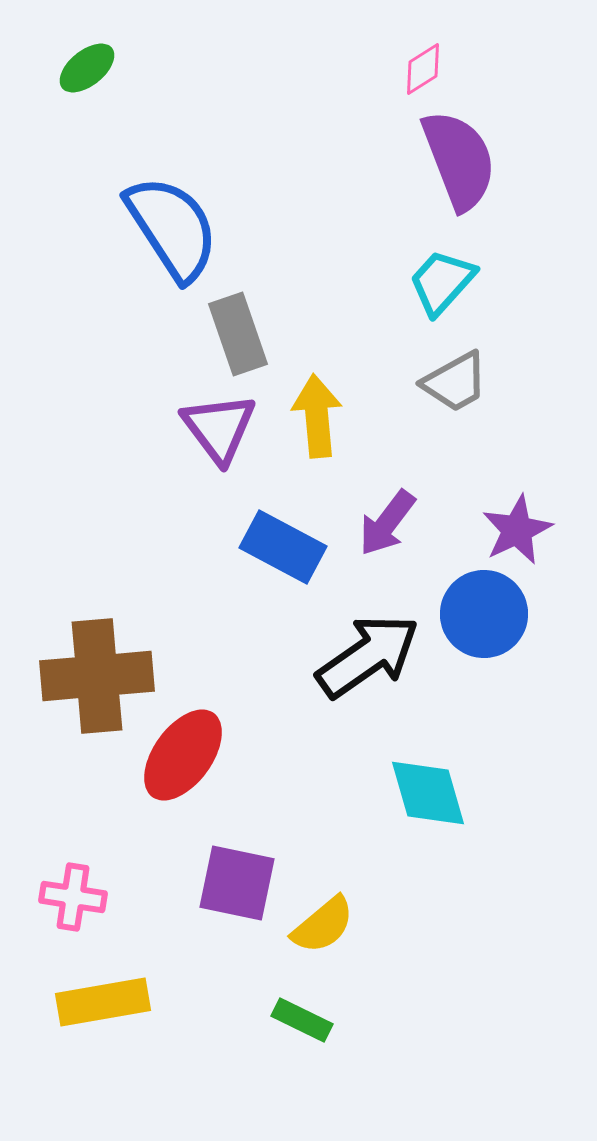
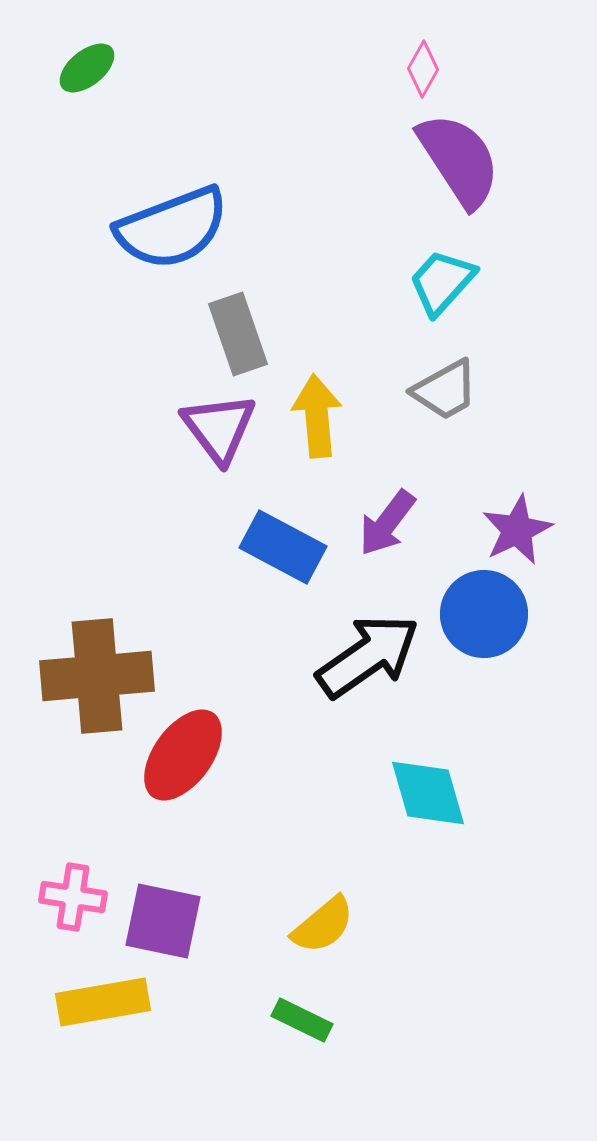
pink diamond: rotated 28 degrees counterclockwise
purple semicircle: rotated 12 degrees counterclockwise
blue semicircle: rotated 102 degrees clockwise
gray trapezoid: moved 10 px left, 8 px down
purple square: moved 74 px left, 38 px down
